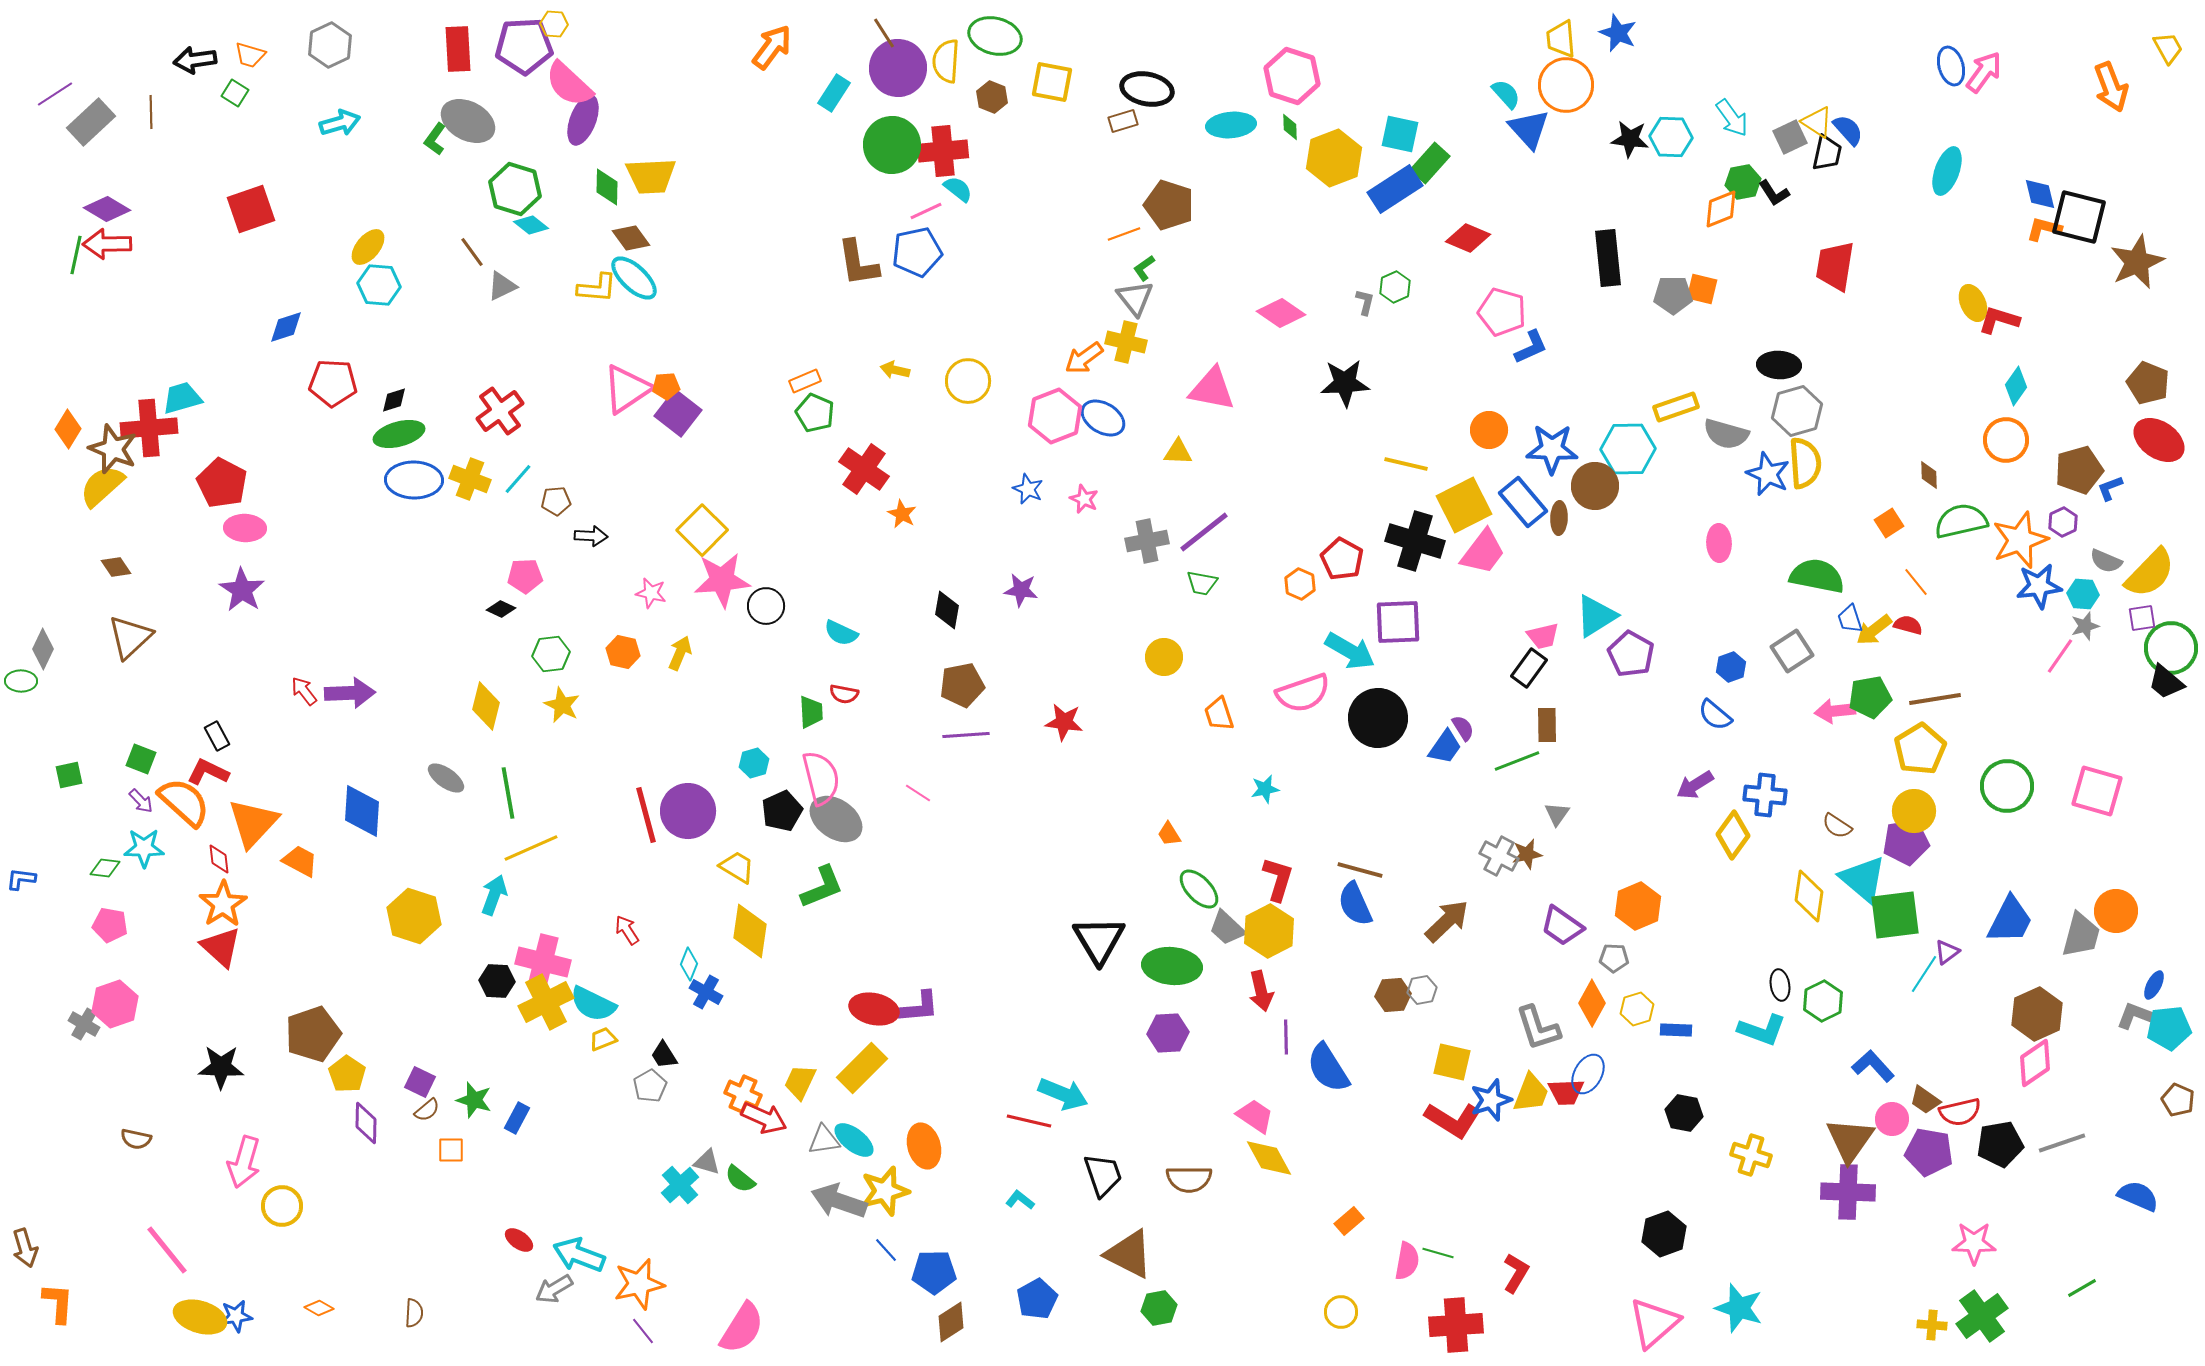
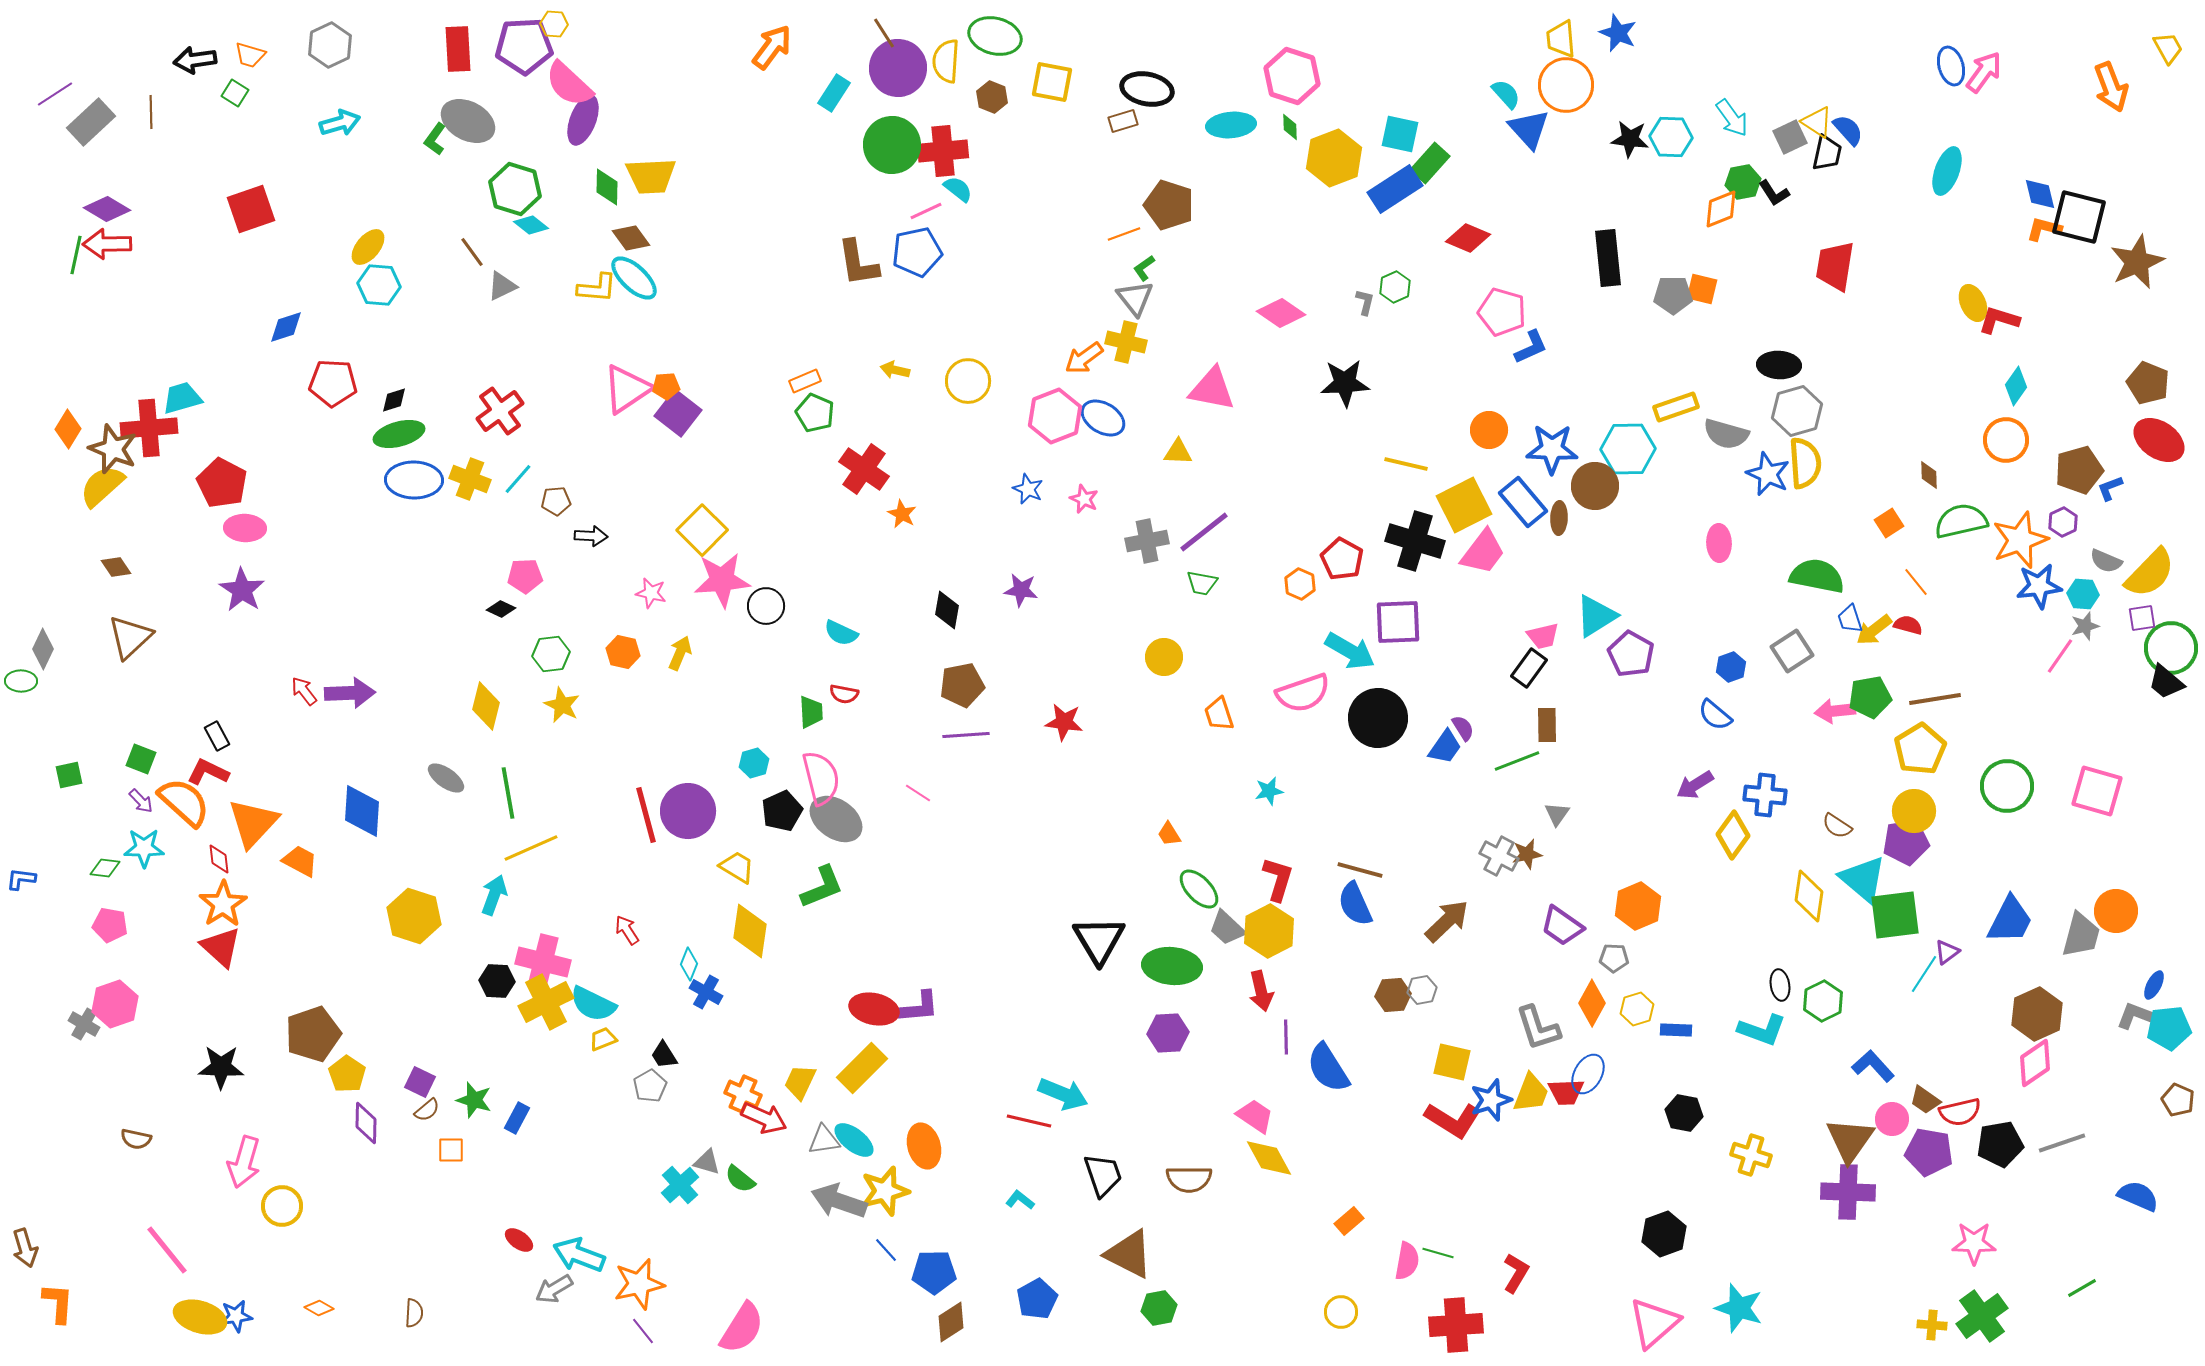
cyan star at (1265, 789): moved 4 px right, 2 px down
